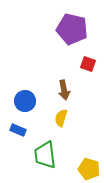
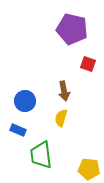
brown arrow: moved 1 px down
green trapezoid: moved 4 px left
yellow pentagon: rotated 10 degrees counterclockwise
